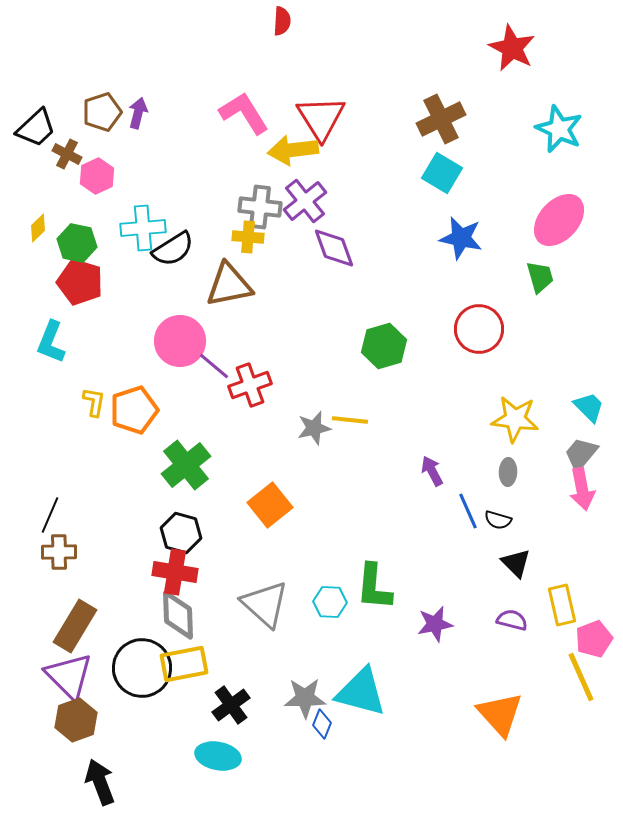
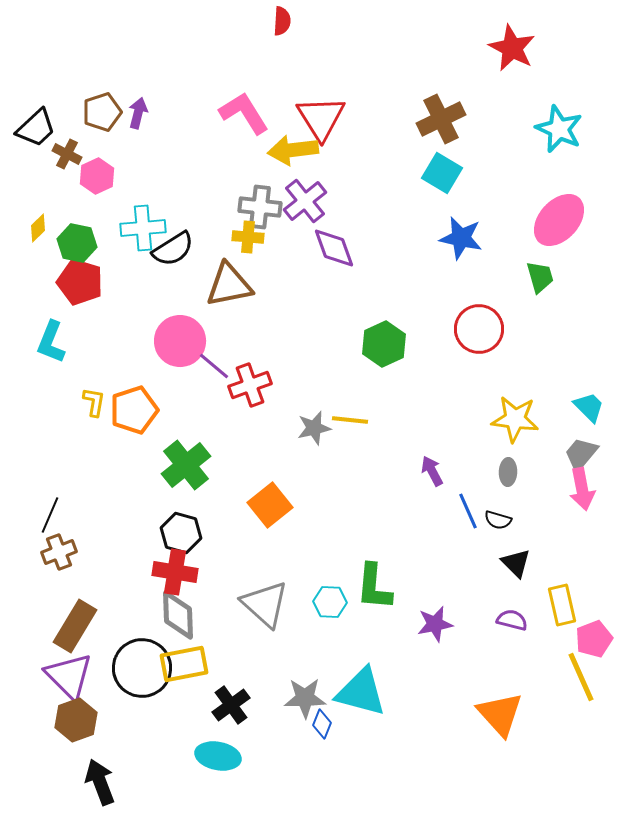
green hexagon at (384, 346): moved 2 px up; rotated 9 degrees counterclockwise
brown cross at (59, 552): rotated 20 degrees counterclockwise
